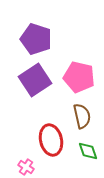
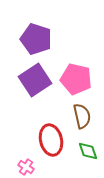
pink pentagon: moved 3 px left, 2 px down
